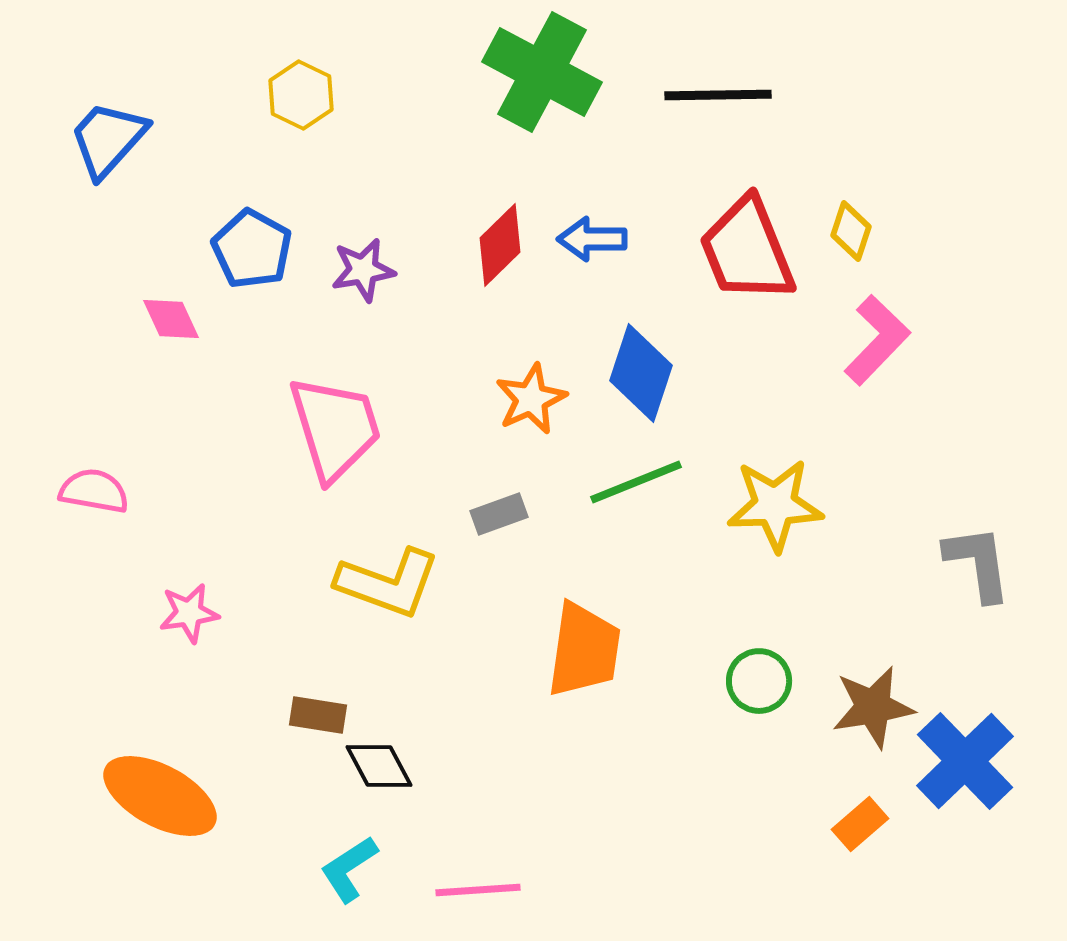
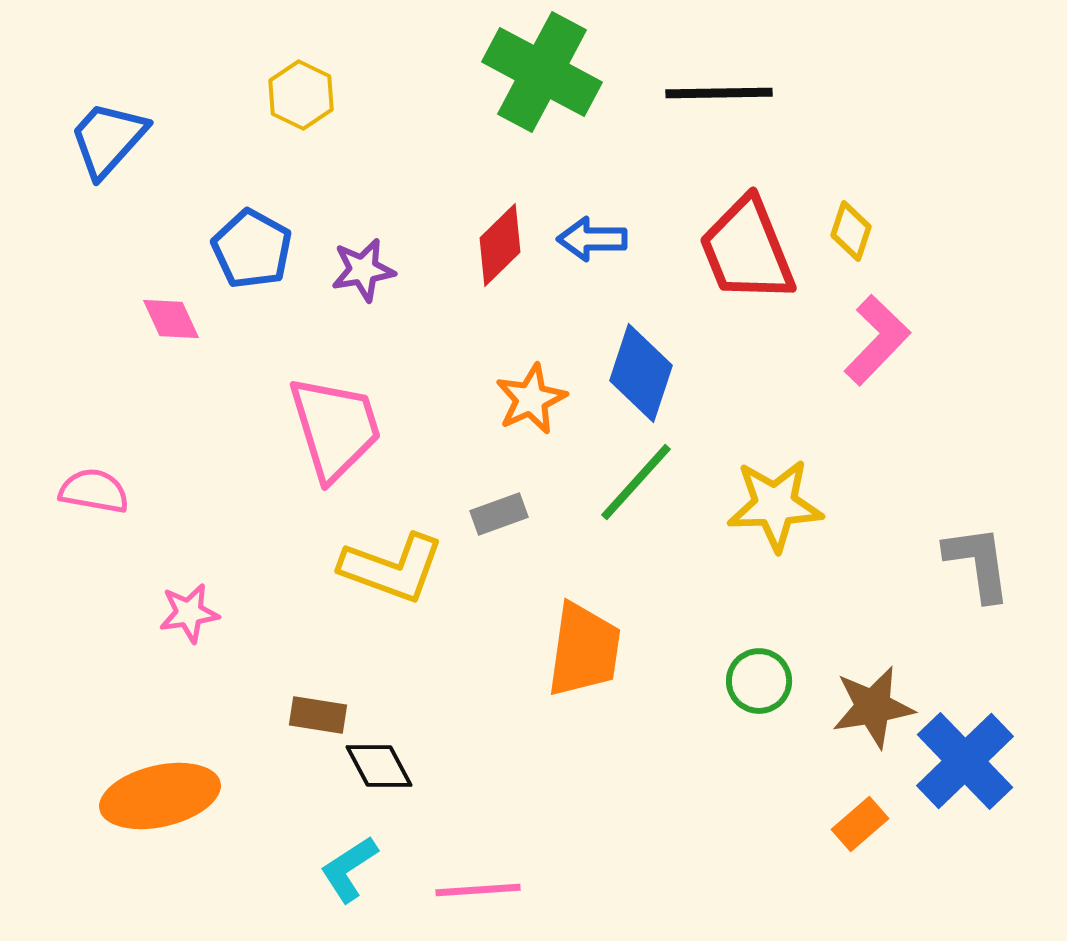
black line: moved 1 px right, 2 px up
green line: rotated 26 degrees counterclockwise
yellow L-shape: moved 4 px right, 15 px up
orange ellipse: rotated 41 degrees counterclockwise
